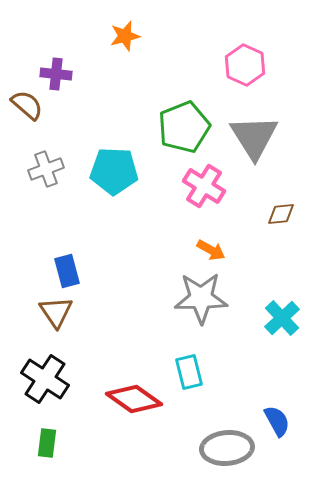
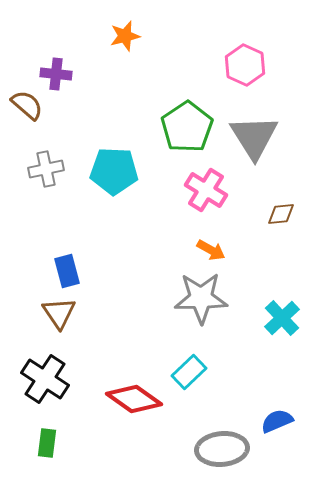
green pentagon: moved 3 px right; rotated 12 degrees counterclockwise
gray cross: rotated 8 degrees clockwise
pink cross: moved 2 px right, 4 px down
brown triangle: moved 3 px right, 1 px down
cyan rectangle: rotated 60 degrees clockwise
blue semicircle: rotated 84 degrees counterclockwise
gray ellipse: moved 5 px left, 1 px down
